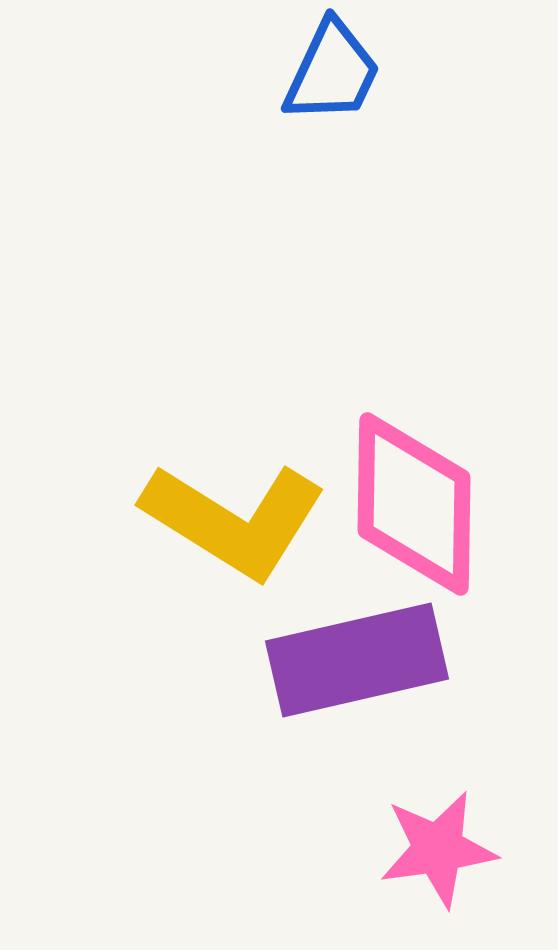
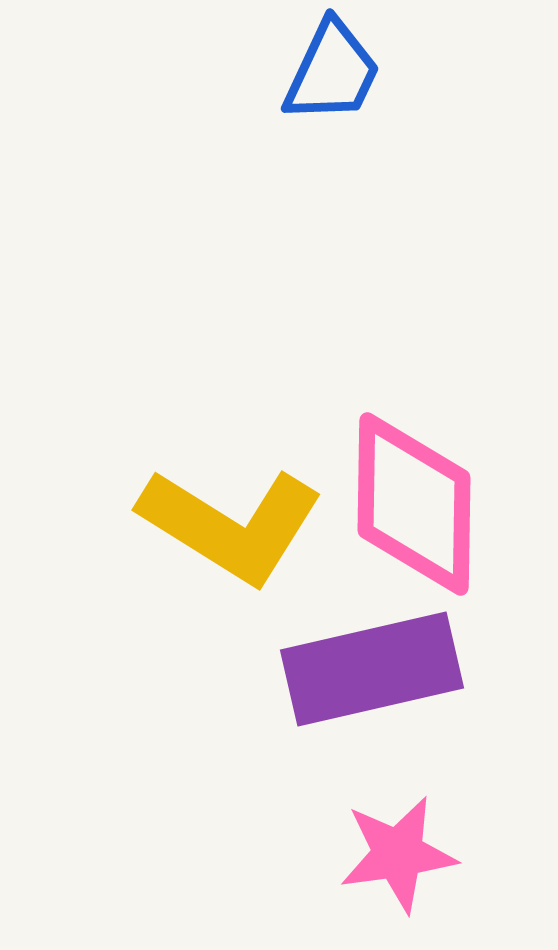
yellow L-shape: moved 3 px left, 5 px down
purple rectangle: moved 15 px right, 9 px down
pink star: moved 40 px left, 5 px down
